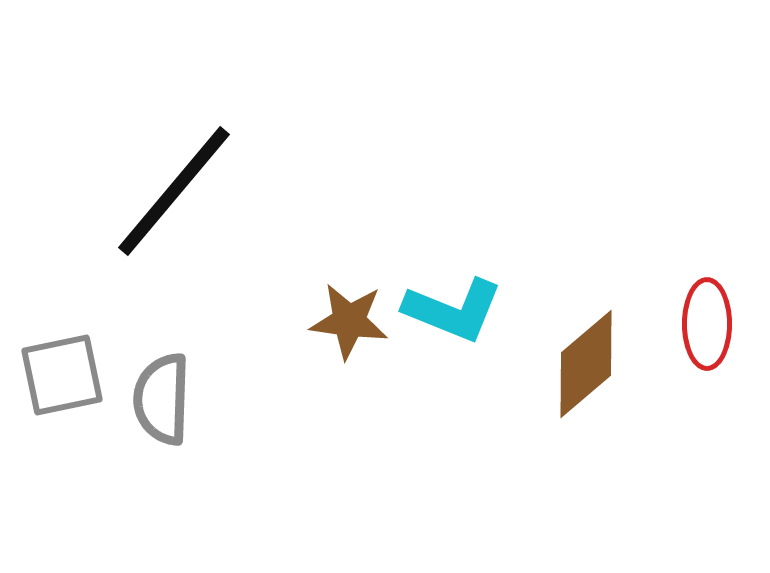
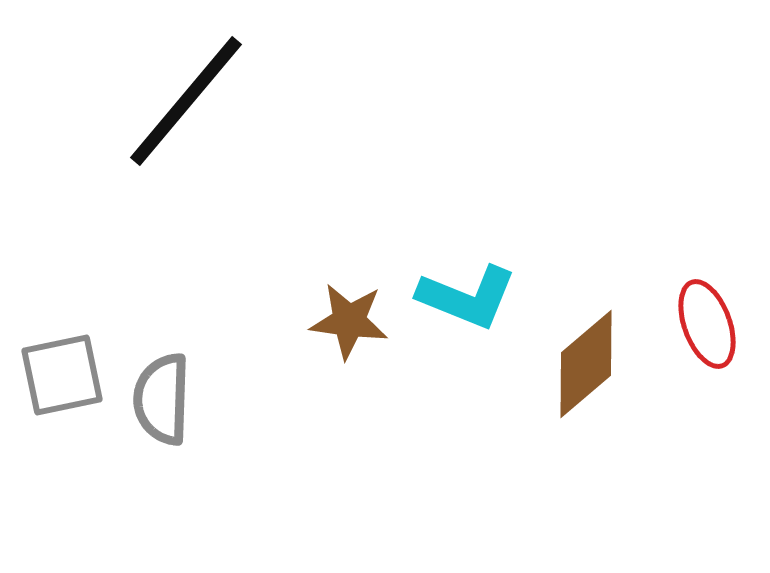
black line: moved 12 px right, 90 px up
cyan L-shape: moved 14 px right, 13 px up
red ellipse: rotated 20 degrees counterclockwise
